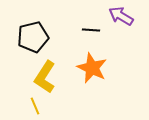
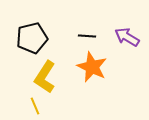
purple arrow: moved 6 px right, 21 px down
black line: moved 4 px left, 6 px down
black pentagon: moved 1 px left, 1 px down
orange star: moved 1 px up
